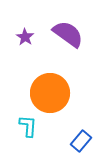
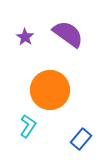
orange circle: moved 3 px up
cyan L-shape: rotated 30 degrees clockwise
blue rectangle: moved 2 px up
